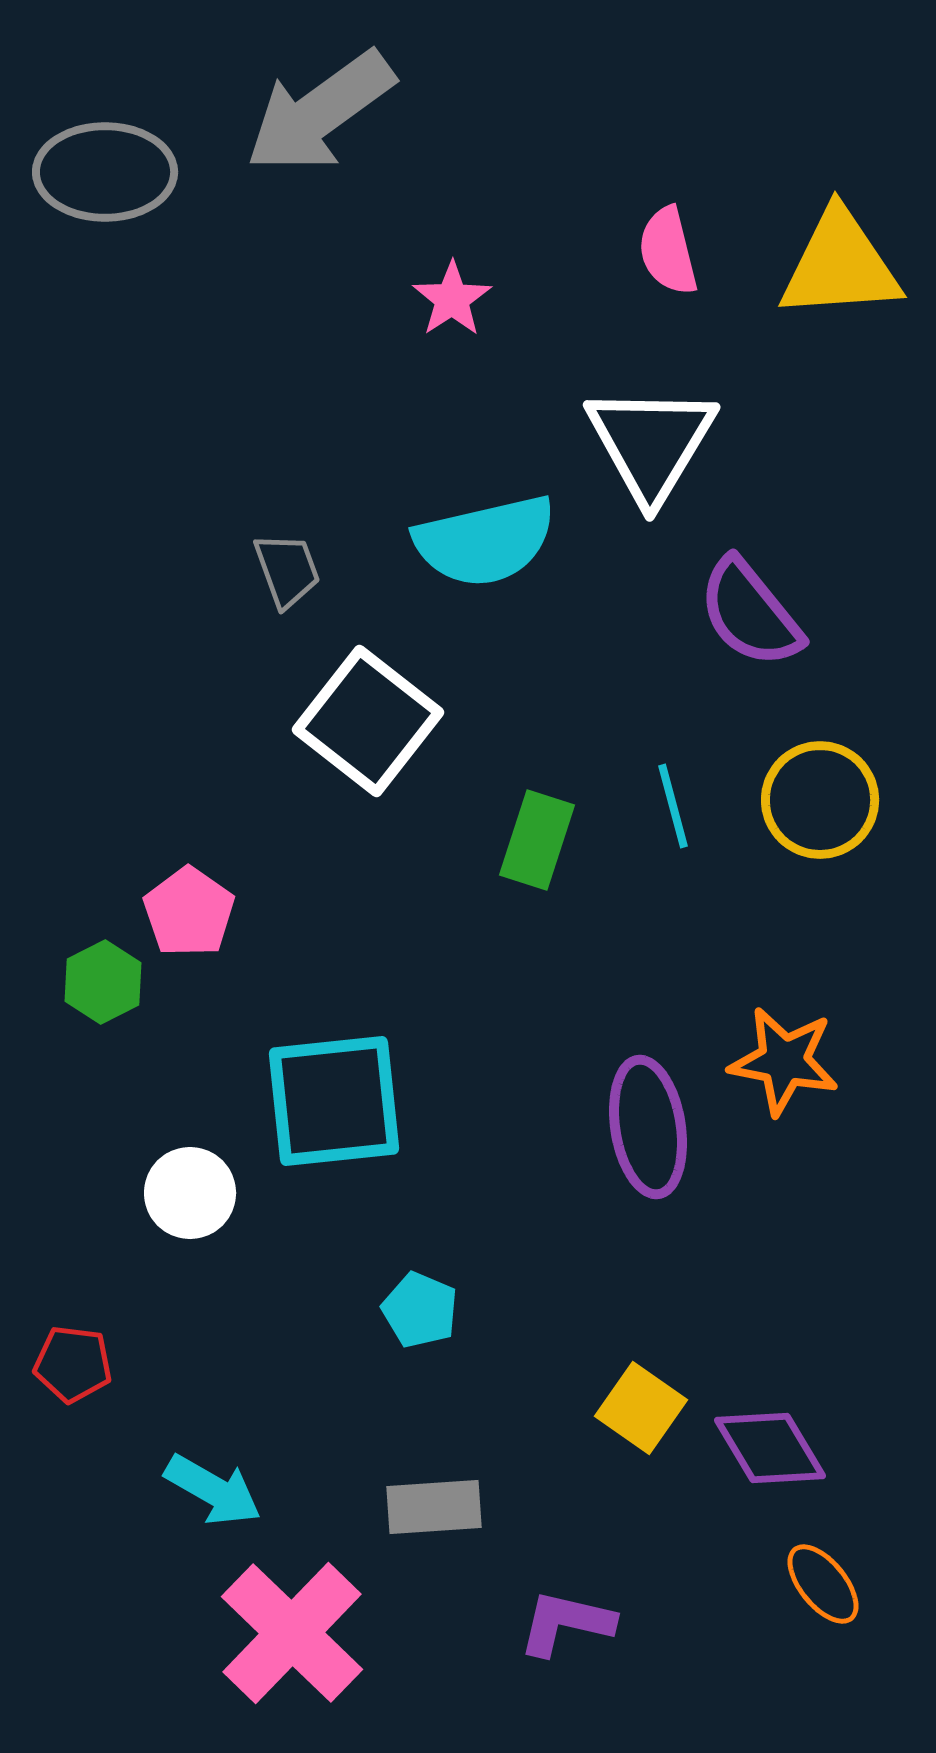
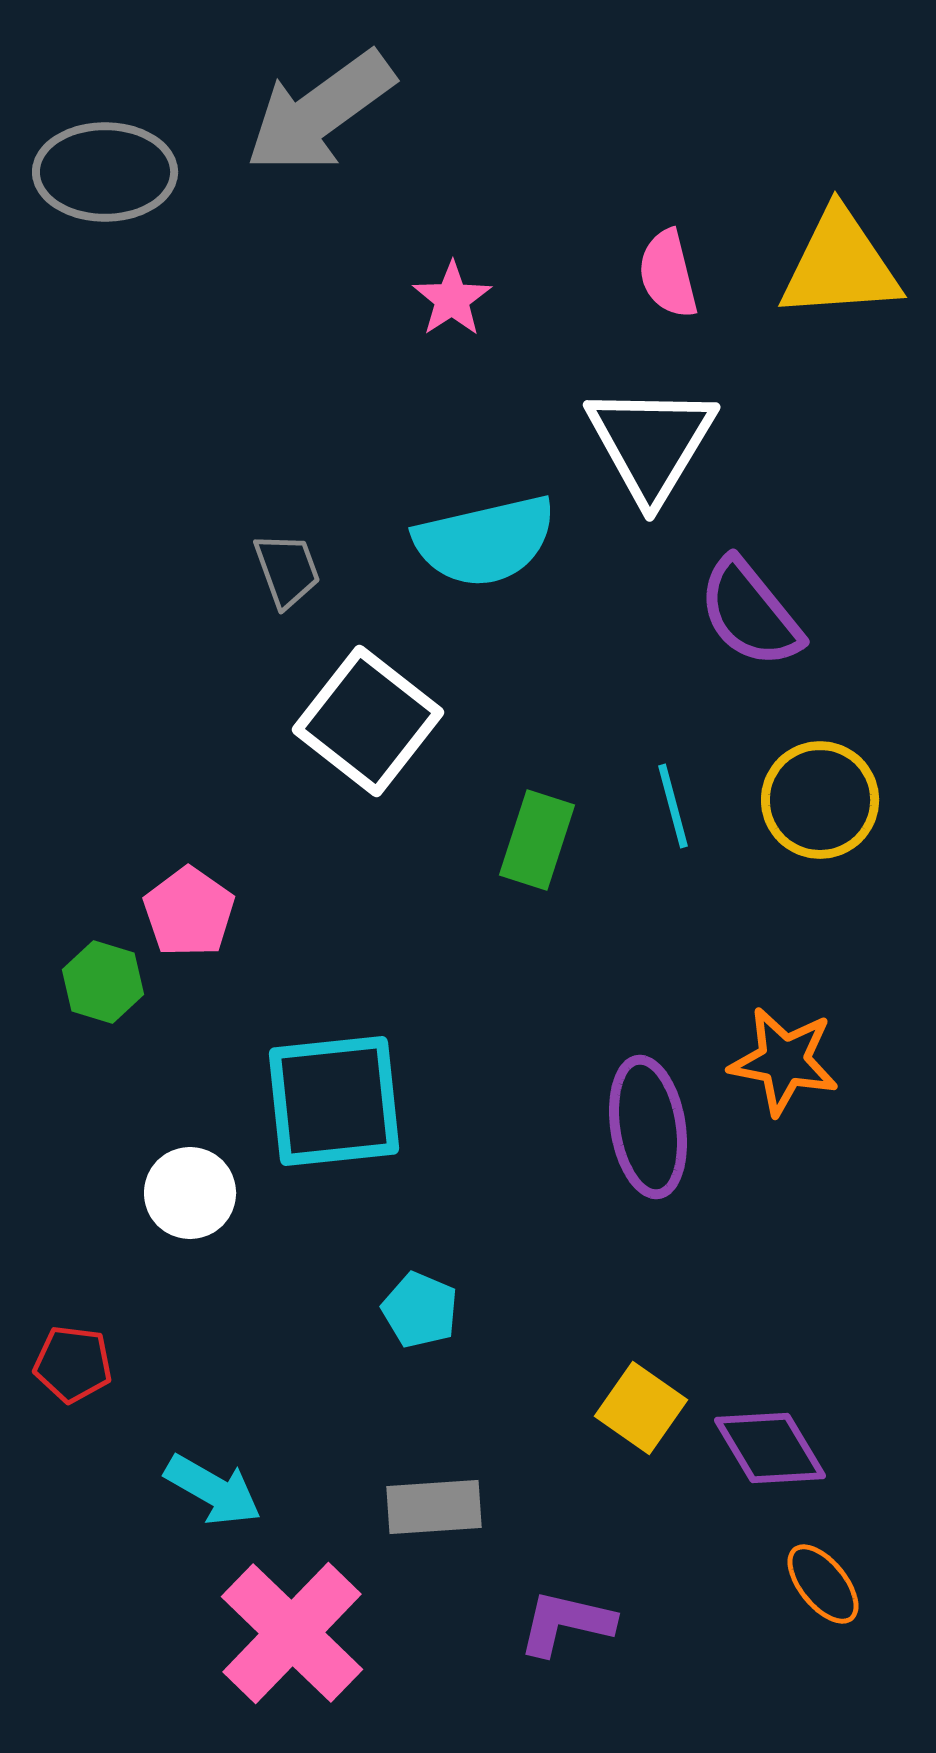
pink semicircle: moved 23 px down
green hexagon: rotated 16 degrees counterclockwise
